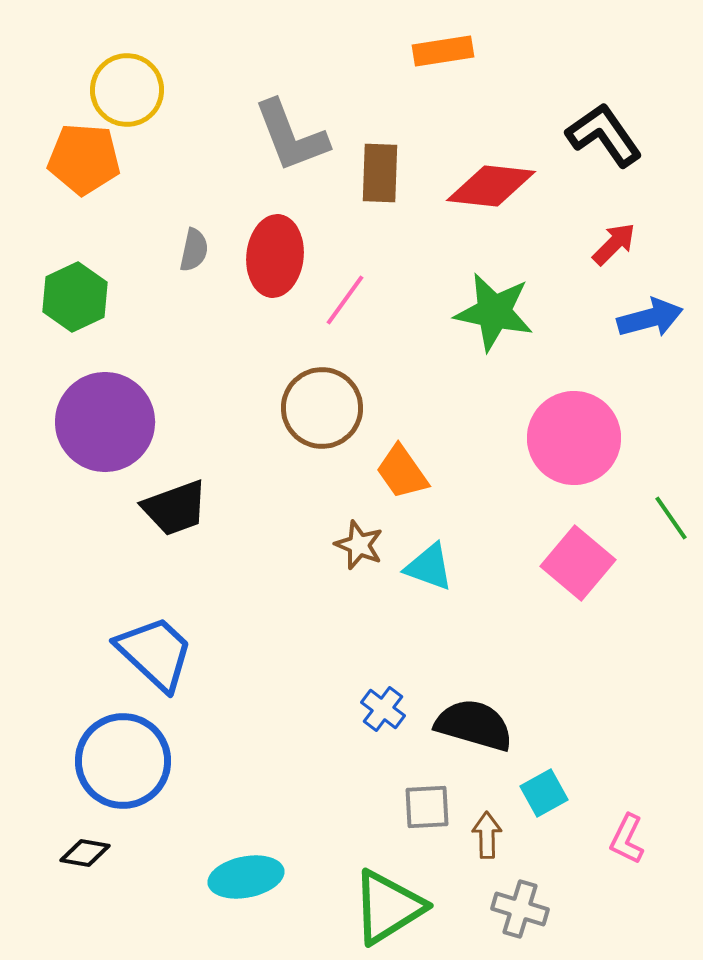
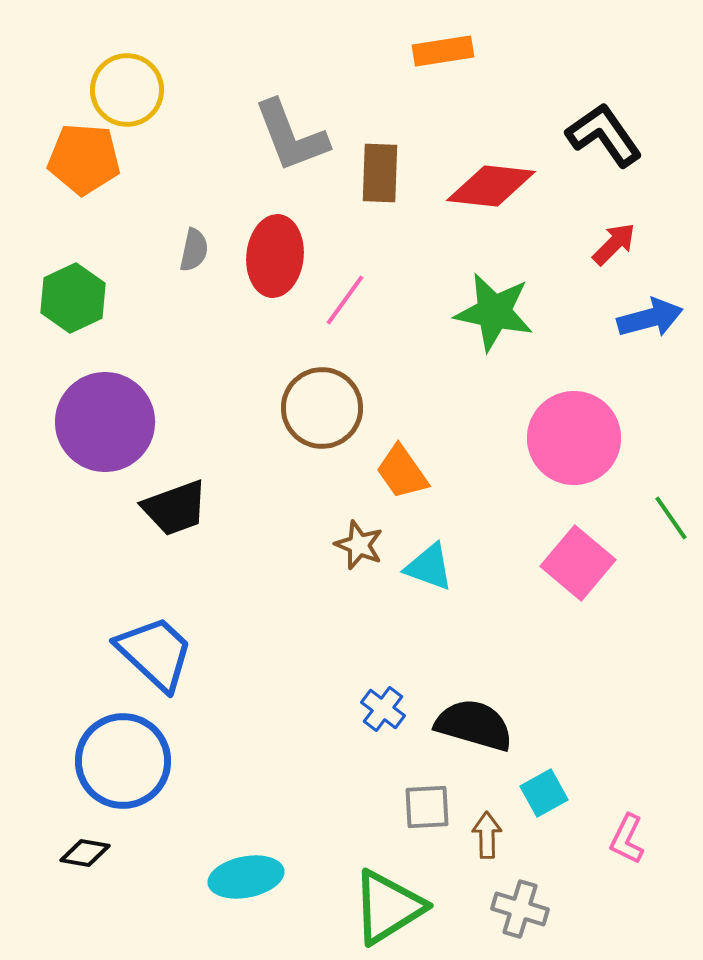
green hexagon: moved 2 px left, 1 px down
